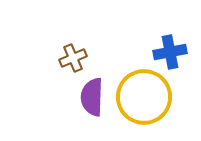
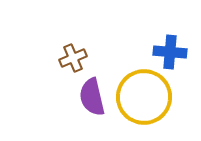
blue cross: rotated 16 degrees clockwise
purple semicircle: rotated 15 degrees counterclockwise
